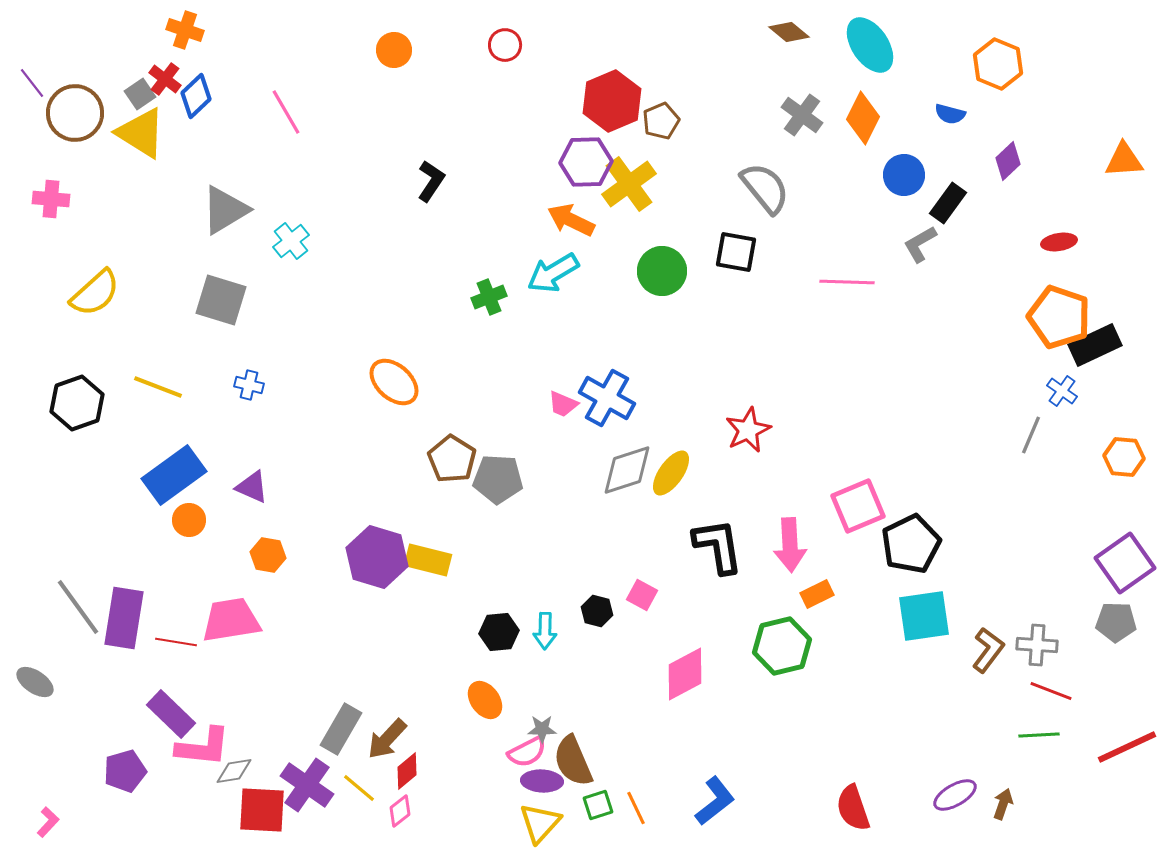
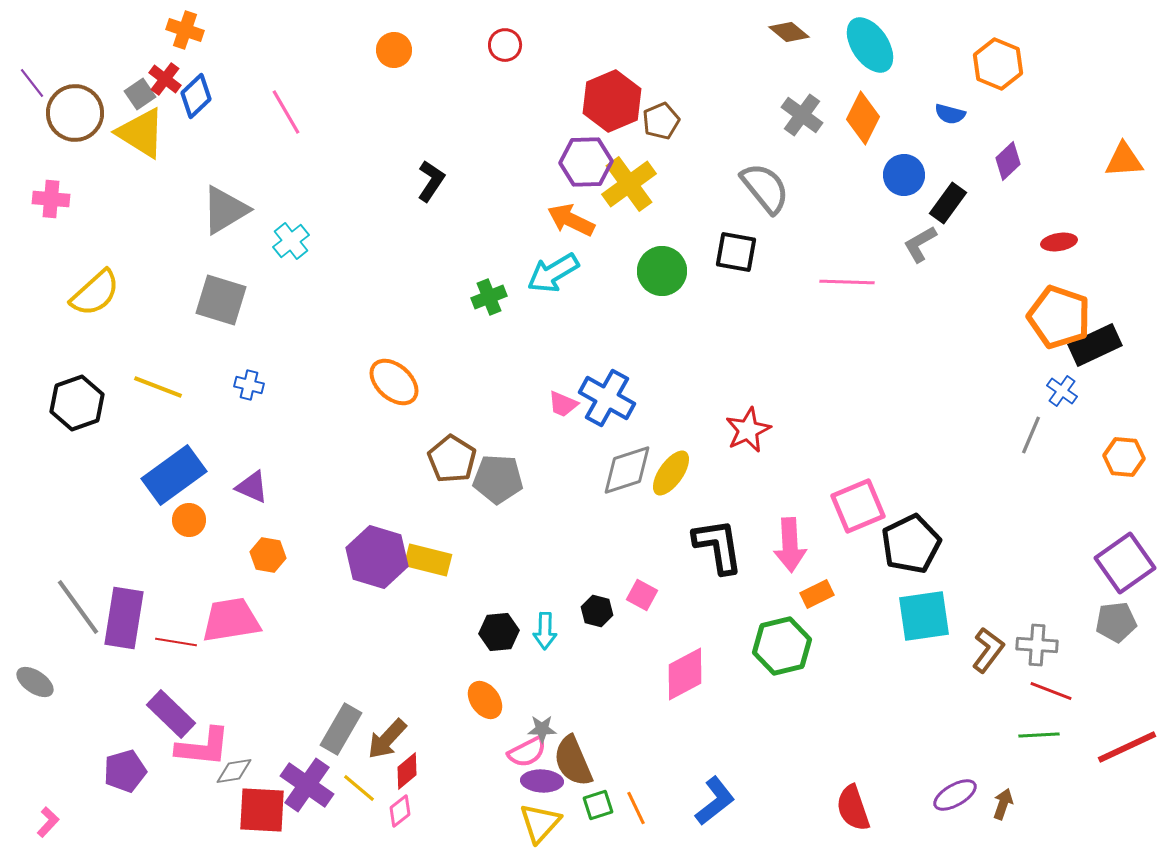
gray pentagon at (1116, 622): rotated 9 degrees counterclockwise
